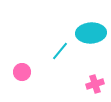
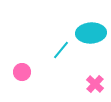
cyan line: moved 1 px right, 1 px up
pink cross: rotated 30 degrees counterclockwise
